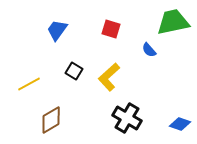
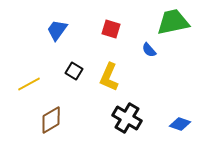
yellow L-shape: rotated 24 degrees counterclockwise
